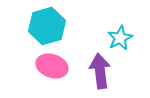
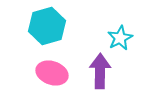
pink ellipse: moved 7 px down
purple arrow: rotated 8 degrees clockwise
